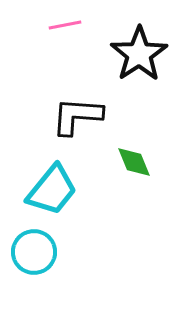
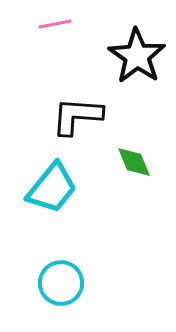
pink line: moved 10 px left, 1 px up
black star: moved 2 px left, 2 px down; rotated 4 degrees counterclockwise
cyan trapezoid: moved 2 px up
cyan circle: moved 27 px right, 31 px down
